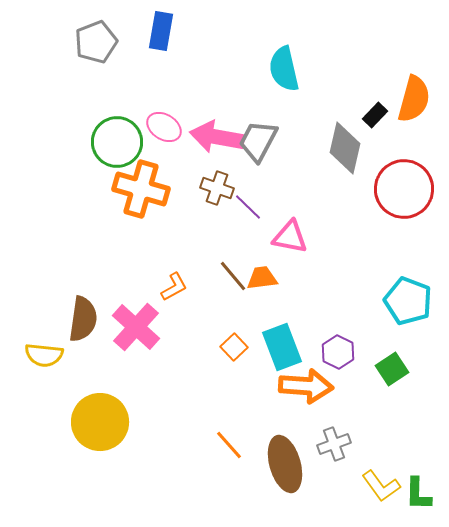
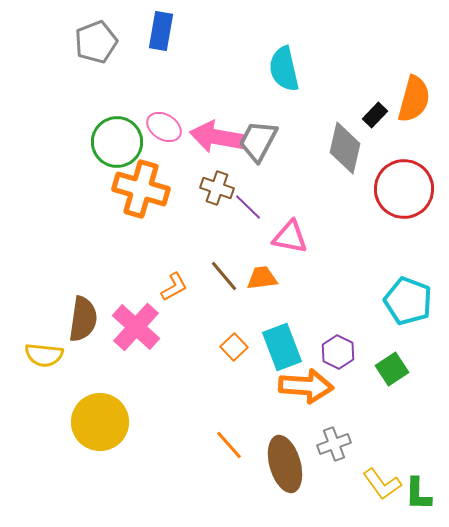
brown line: moved 9 px left
yellow L-shape: moved 1 px right, 2 px up
